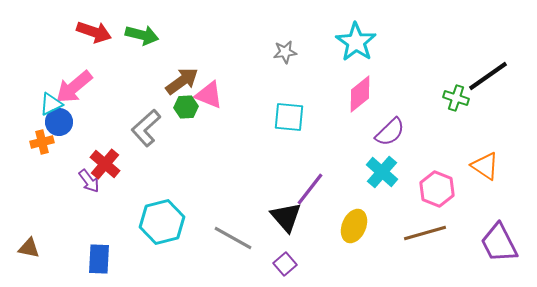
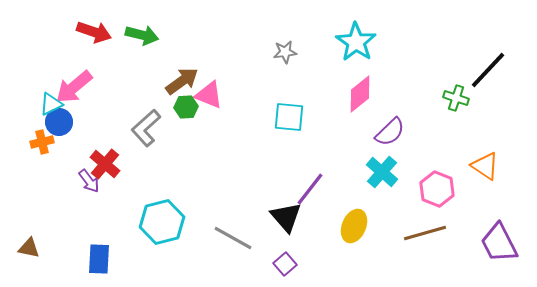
black line: moved 6 px up; rotated 12 degrees counterclockwise
